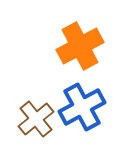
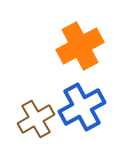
brown cross: rotated 9 degrees clockwise
